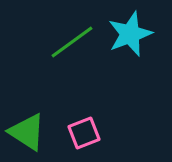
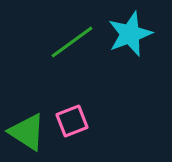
pink square: moved 12 px left, 12 px up
